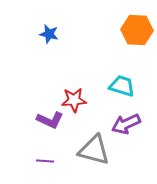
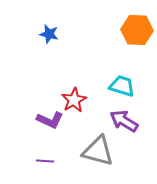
red star: rotated 25 degrees counterclockwise
purple arrow: moved 2 px left, 3 px up; rotated 56 degrees clockwise
gray triangle: moved 4 px right, 1 px down
